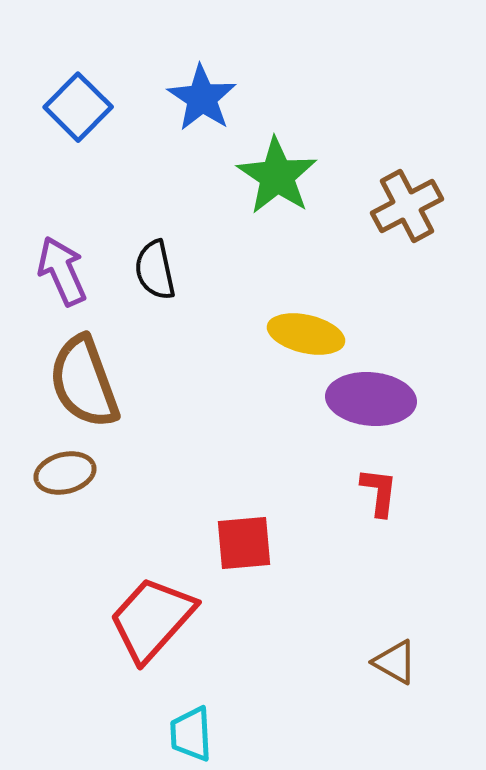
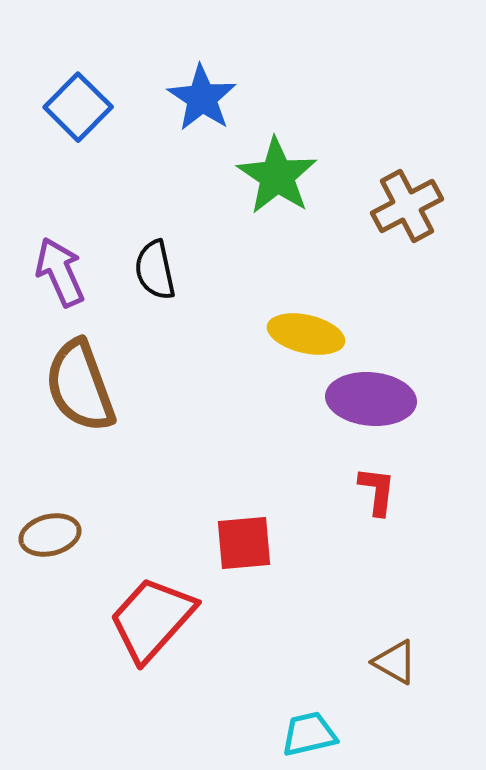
purple arrow: moved 2 px left, 1 px down
brown semicircle: moved 4 px left, 4 px down
brown ellipse: moved 15 px left, 62 px down
red L-shape: moved 2 px left, 1 px up
cyan trapezoid: moved 118 px right; rotated 80 degrees clockwise
